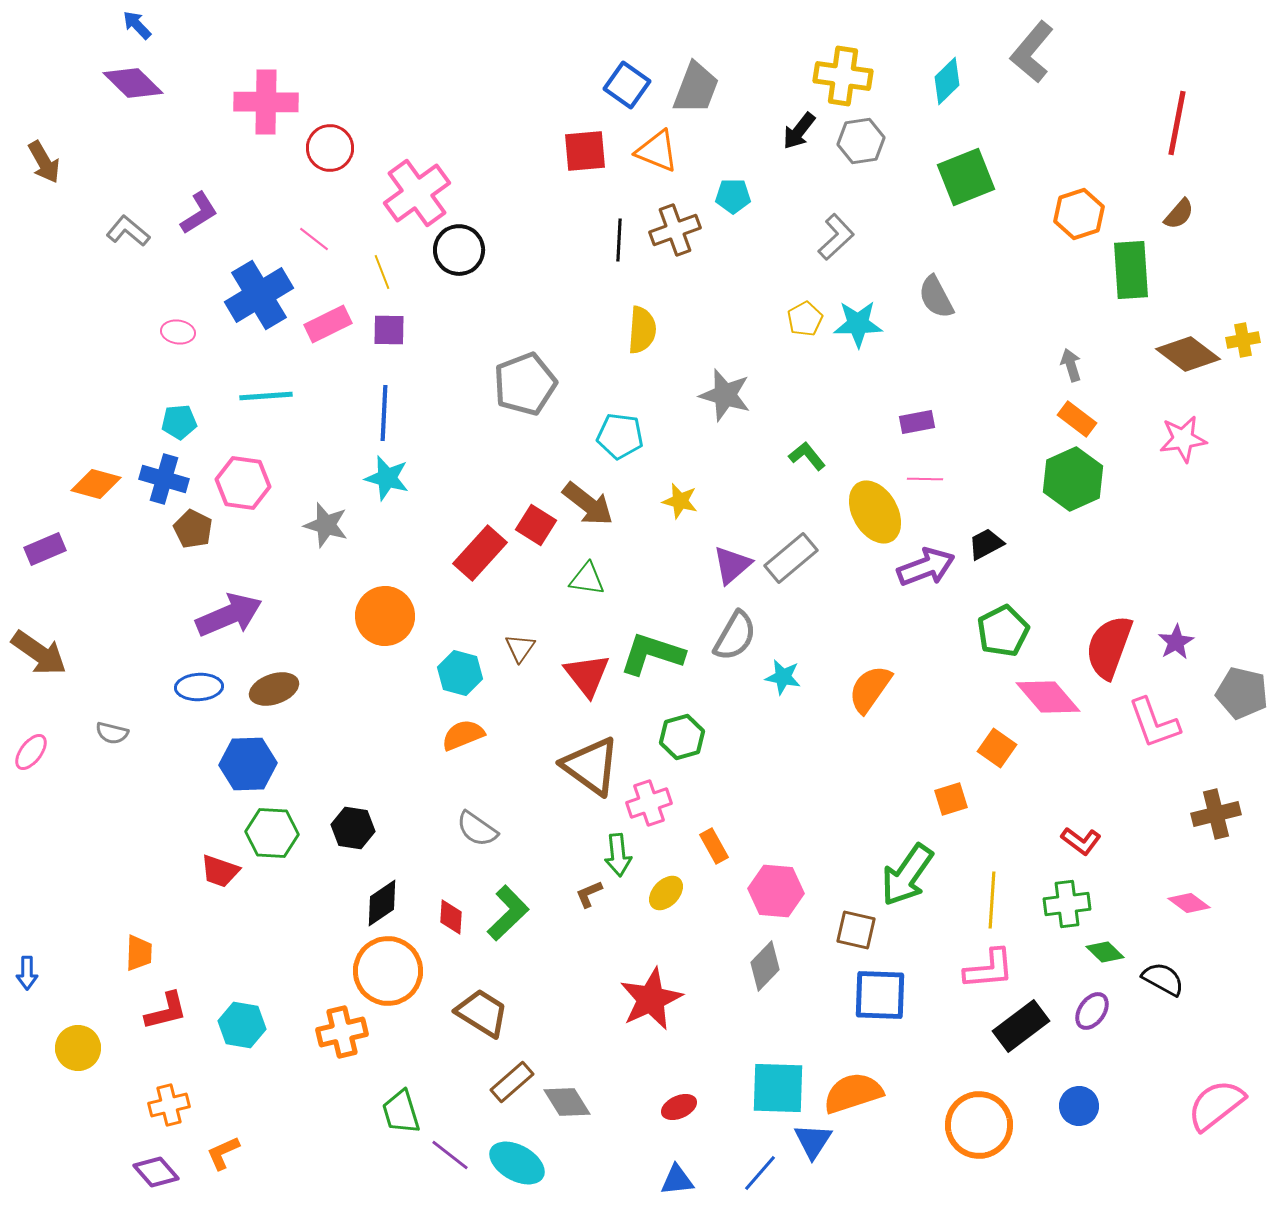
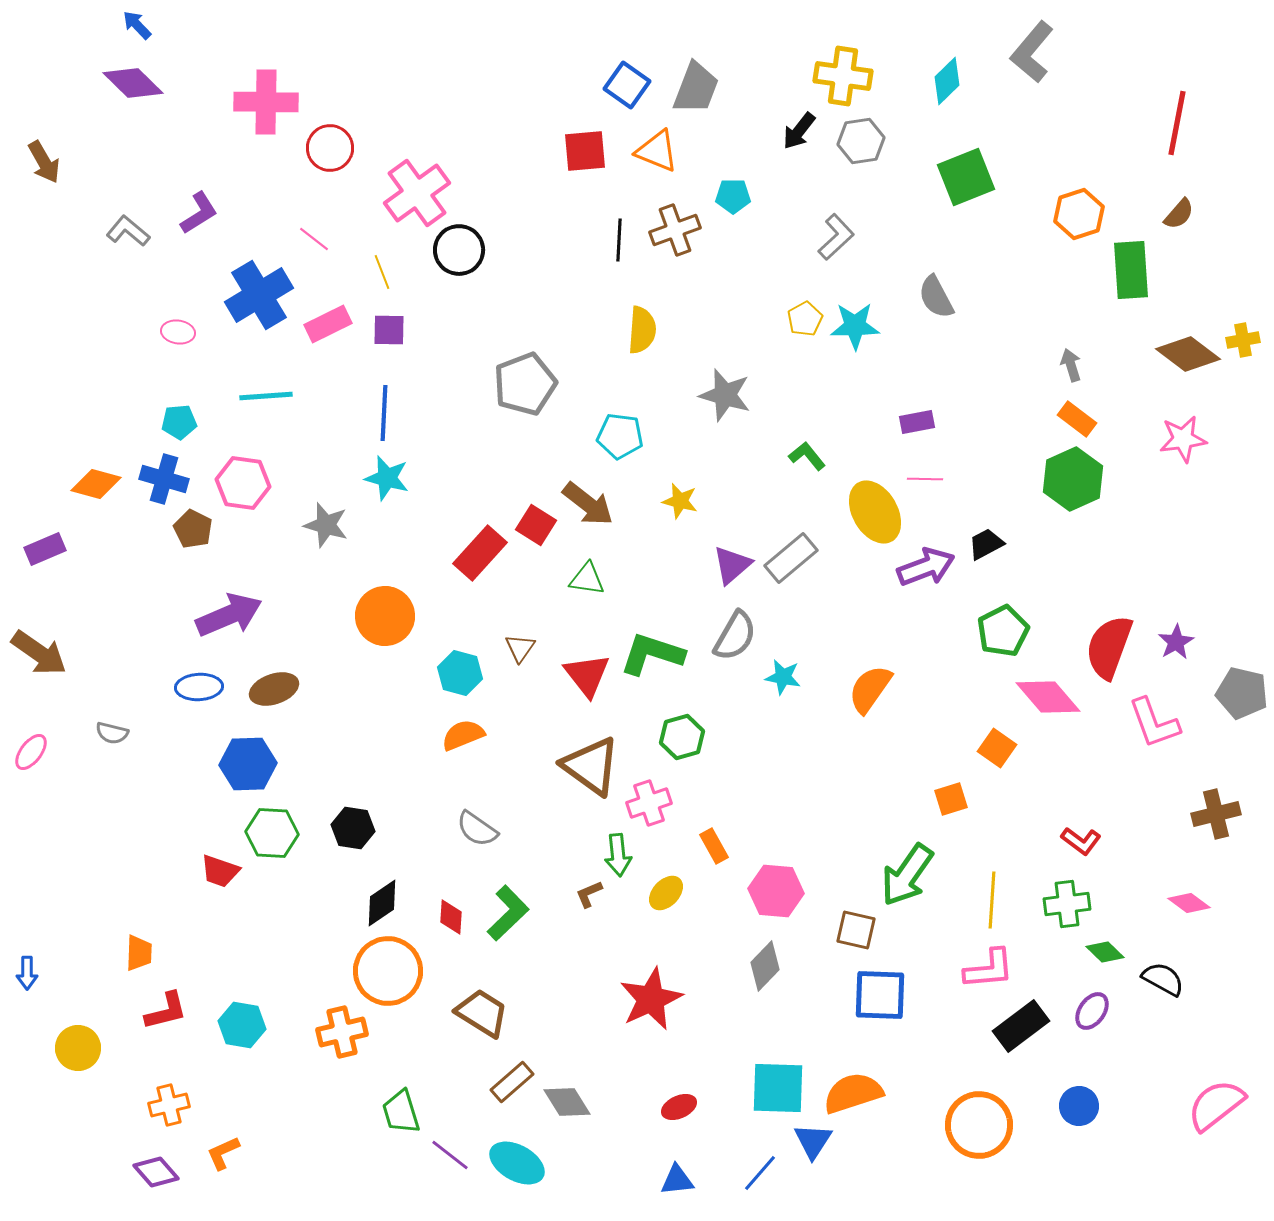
cyan star at (858, 324): moved 3 px left, 2 px down
